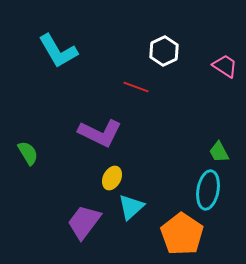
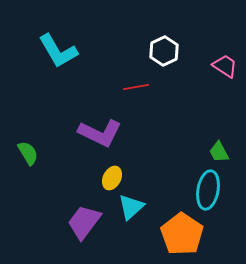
red line: rotated 30 degrees counterclockwise
